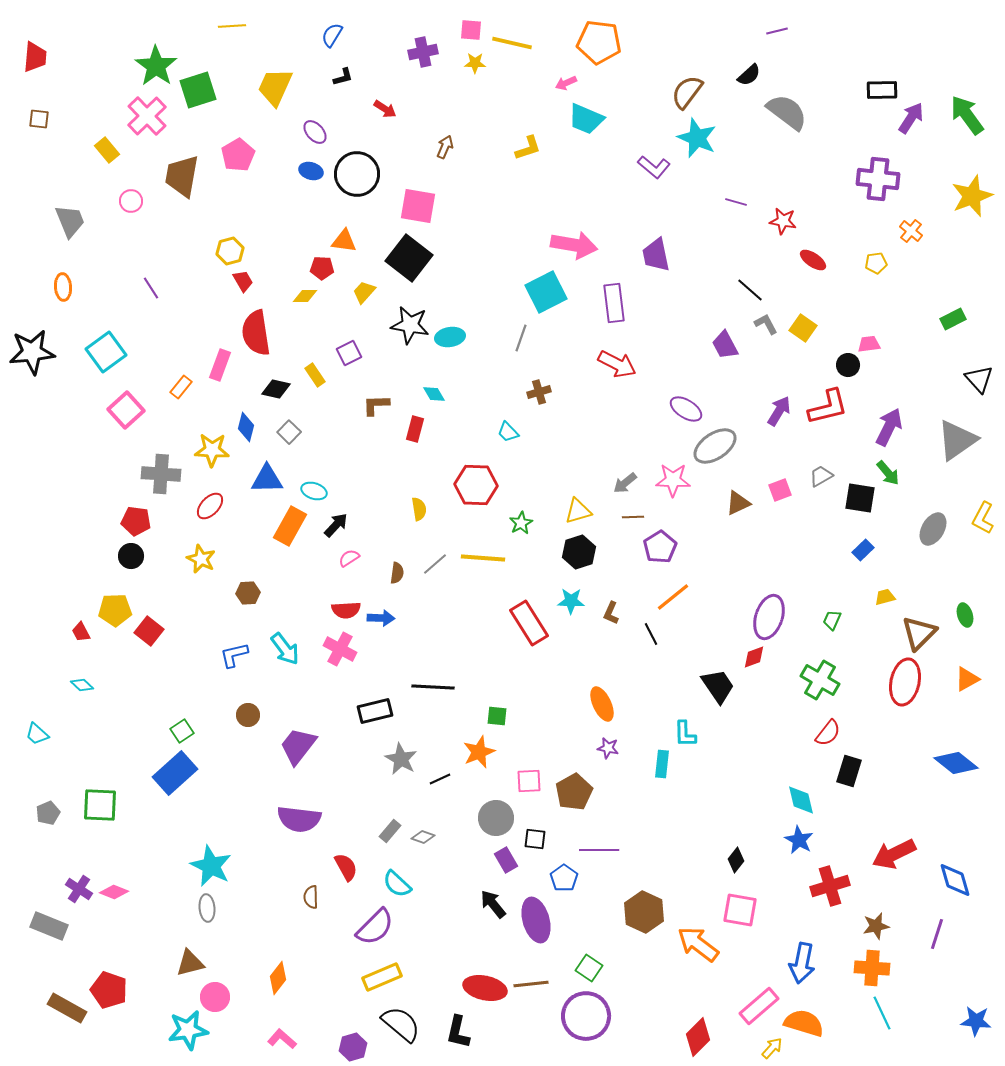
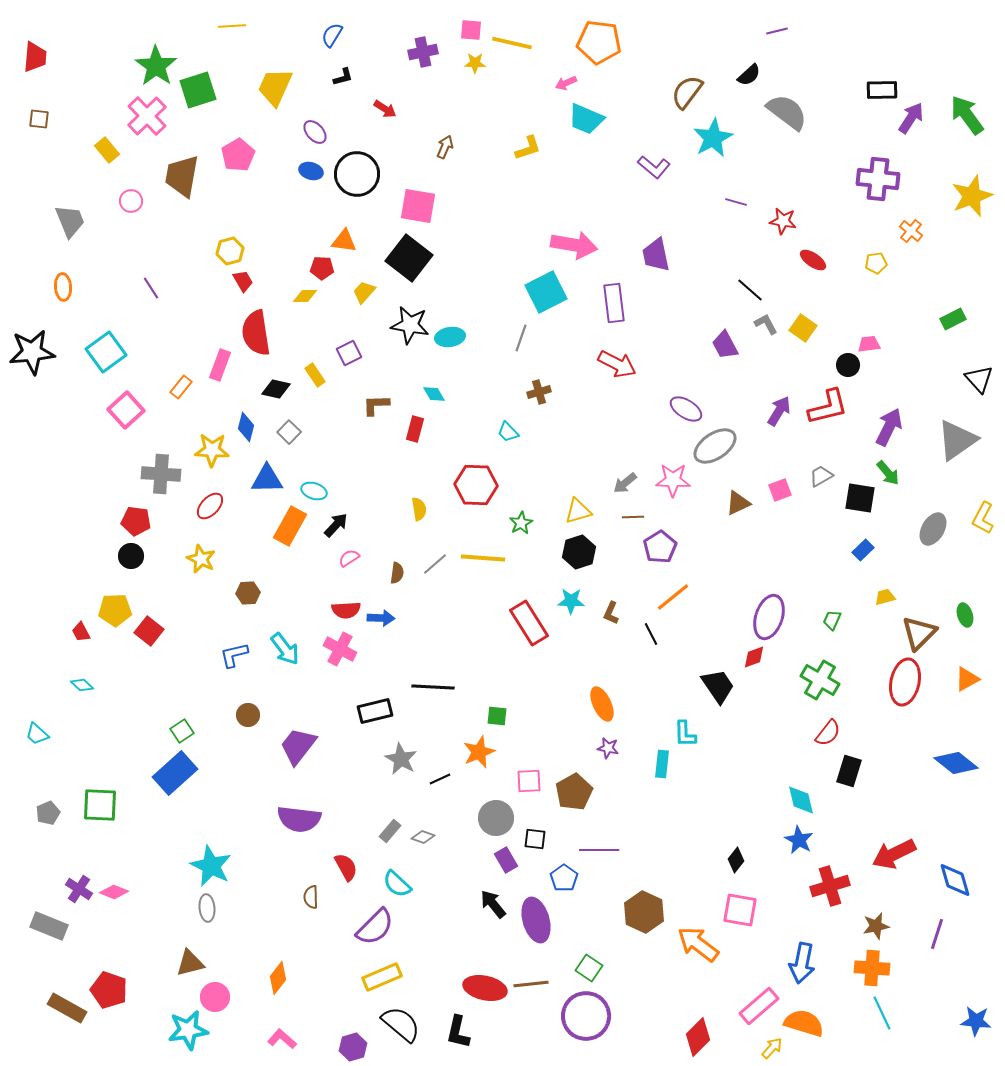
cyan star at (697, 138): moved 16 px right; rotated 21 degrees clockwise
